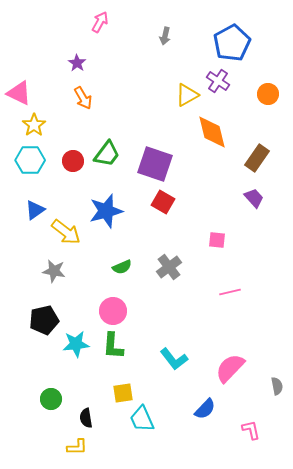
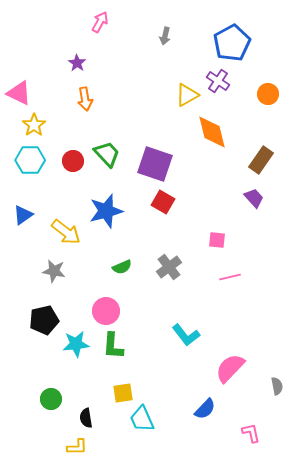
orange arrow: moved 2 px right, 1 px down; rotated 20 degrees clockwise
green trapezoid: rotated 80 degrees counterclockwise
brown rectangle: moved 4 px right, 2 px down
blue triangle: moved 12 px left, 5 px down
pink line: moved 15 px up
pink circle: moved 7 px left
cyan L-shape: moved 12 px right, 24 px up
pink L-shape: moved 3 px down
